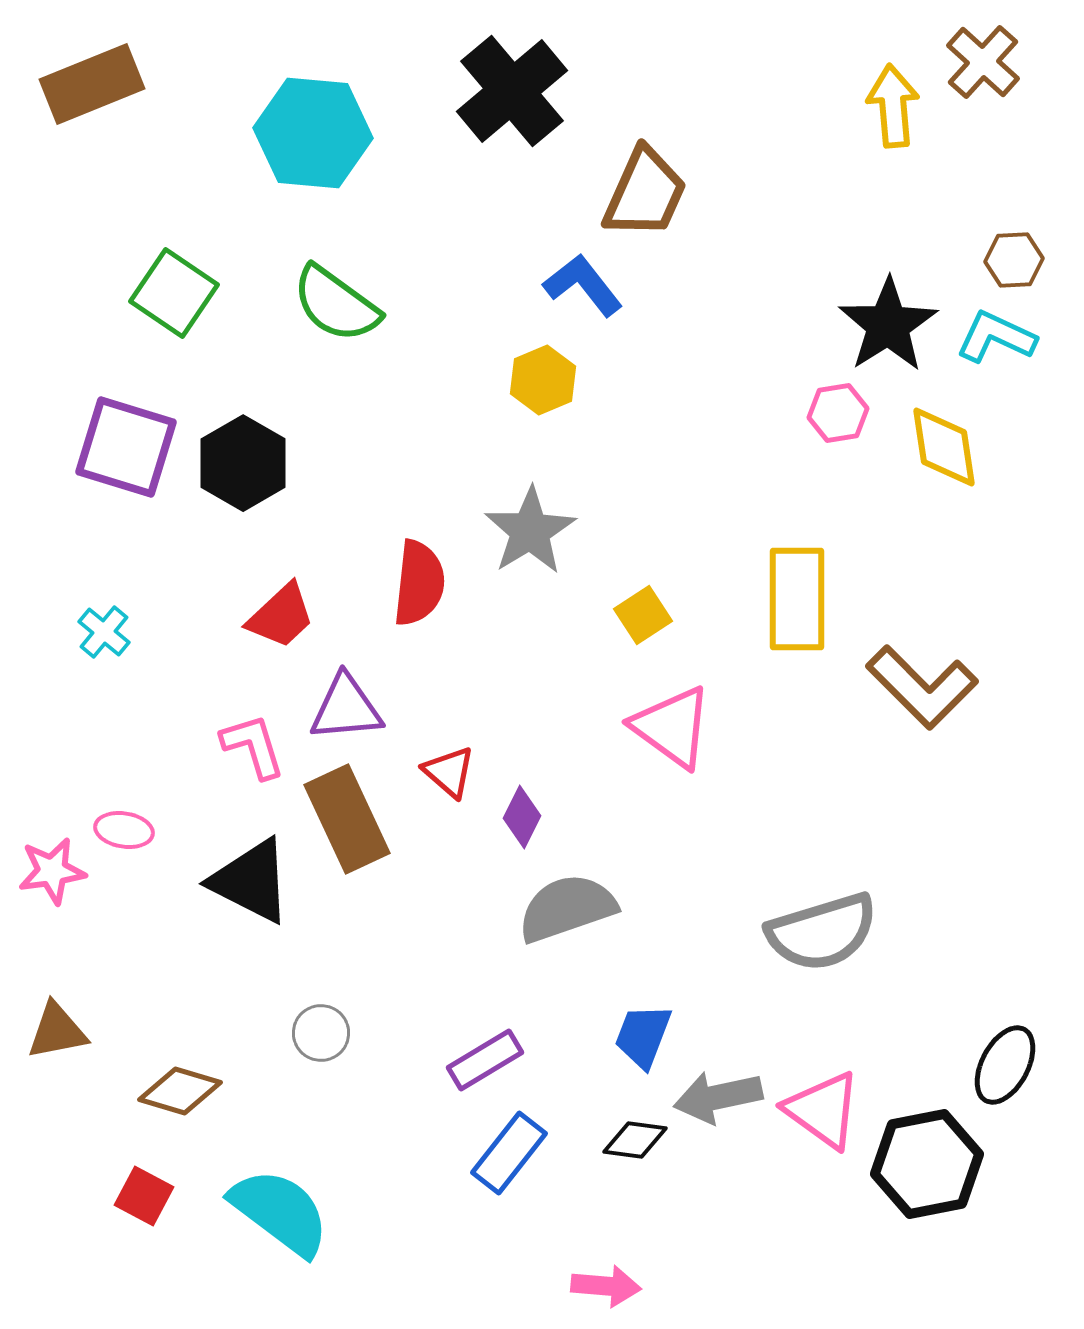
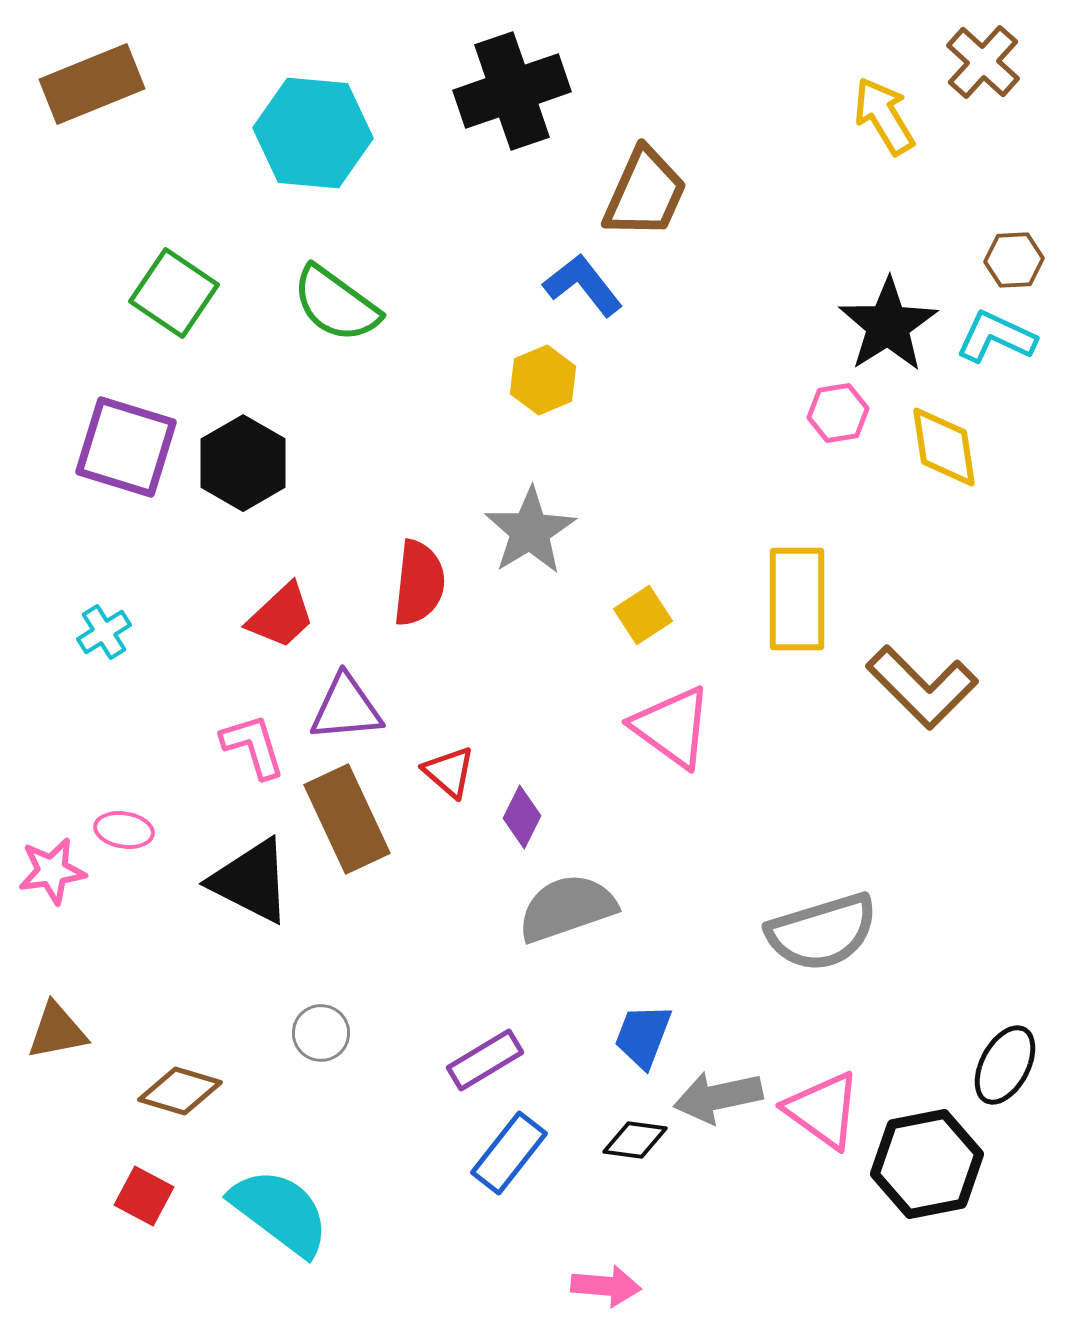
black cross at (512, 91): rotated 21 degrees clockwise
yellow arrow at (893, 106): moved 9 px left, 10 px down; rotated 26 degrees counterclockwise
cyan cross at (104, 632): rotated 18 degrees clockwise
